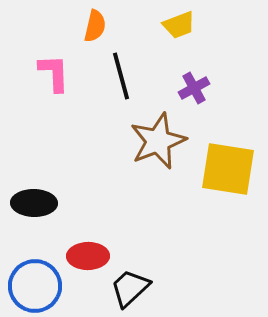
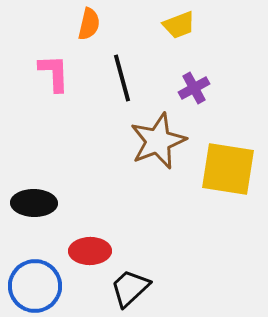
orange semicircle: moved 6 px left, 2 px up
black line: moved 1 px right, 2 px down
red ellipse: moved 2 px right, 5 px up
